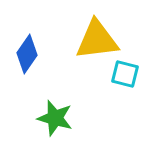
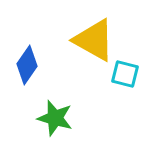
yellow triangle: moved 3 px left; rotated 36 degrees clockwise
blue diamond: moved 11 px down
